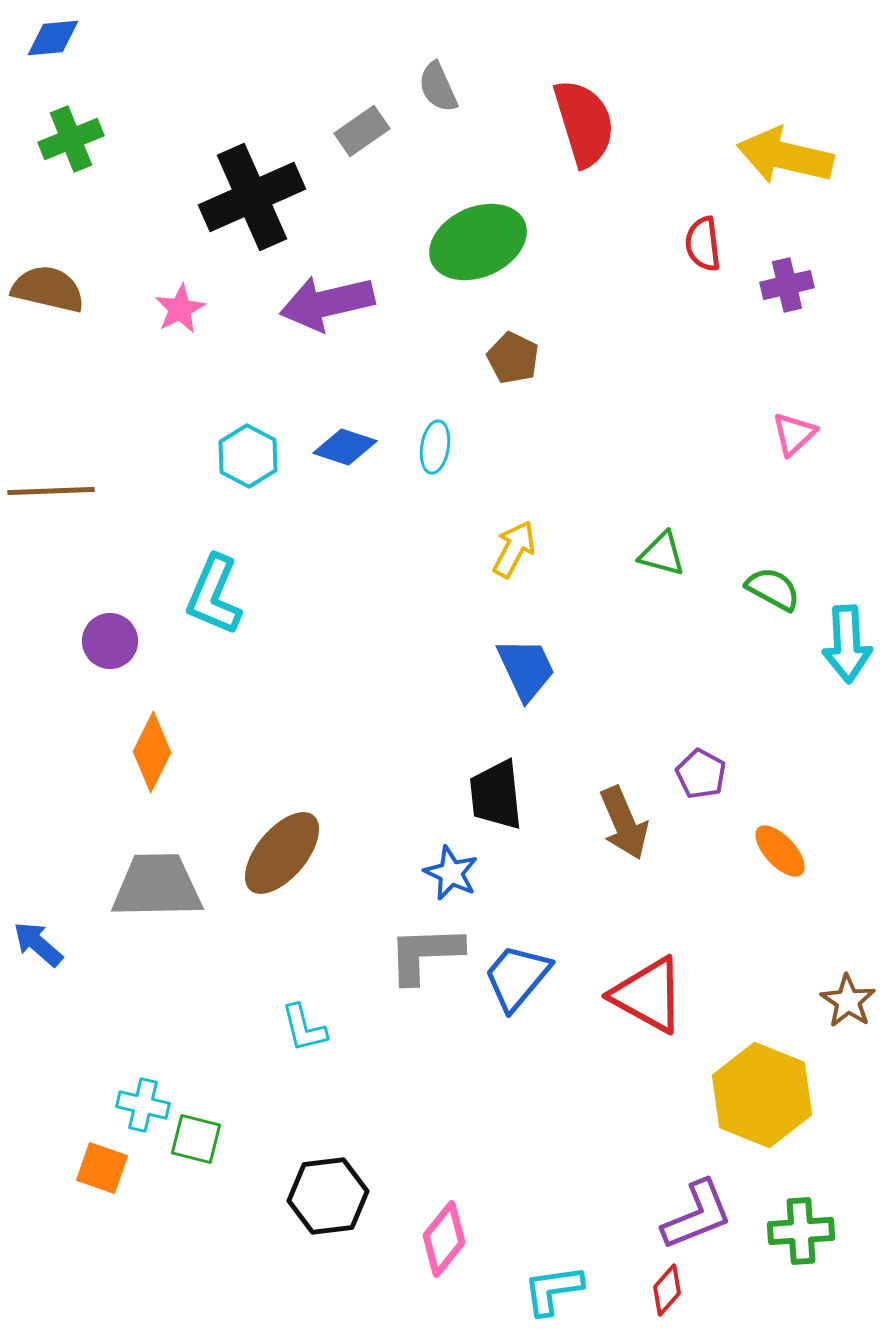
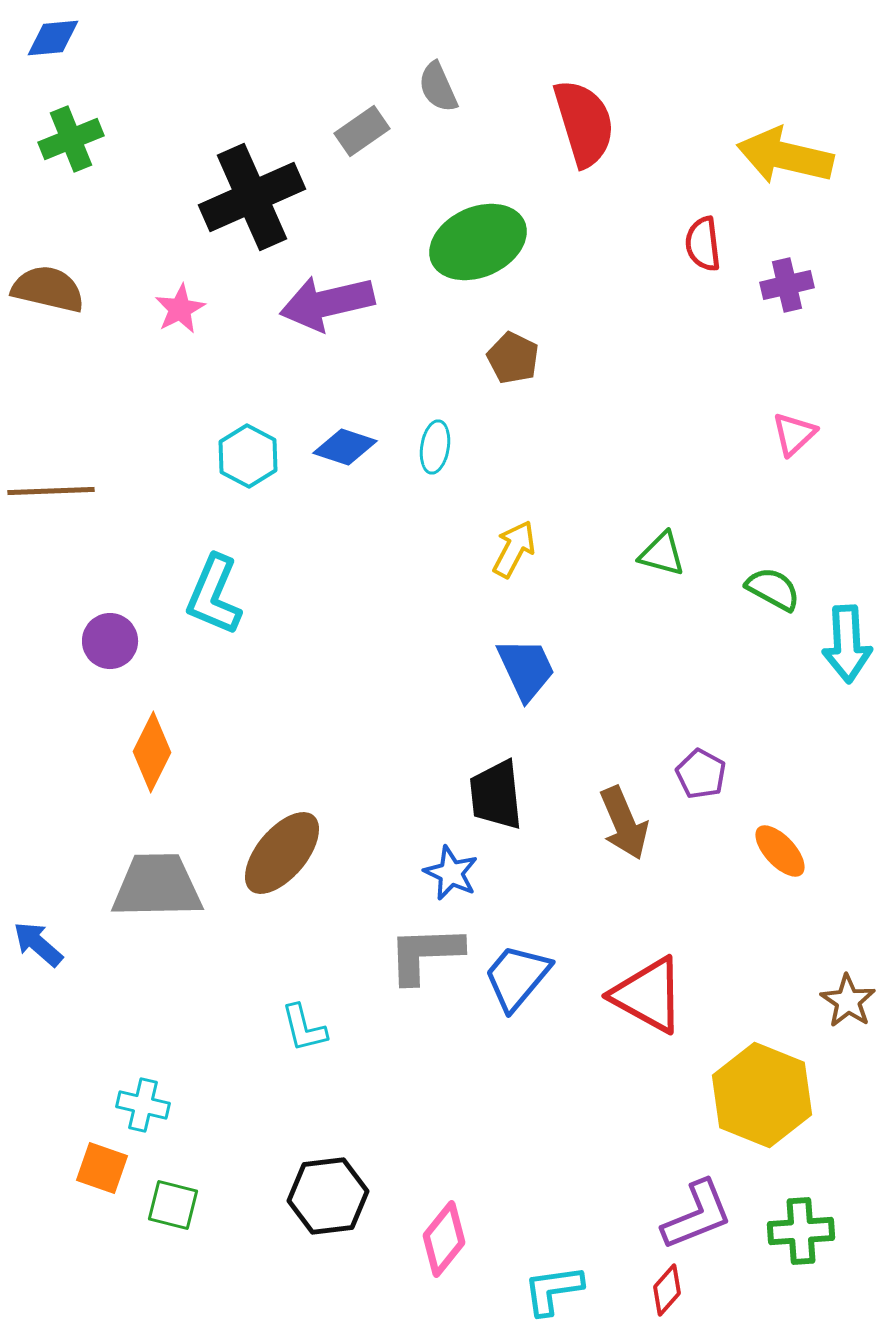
green square at (196, 1139): moved 23 px left, 66 px down
